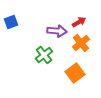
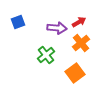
blue square: moved 7 px right
purple arrow: moved 3 px up
green cross: moved 2 px right
